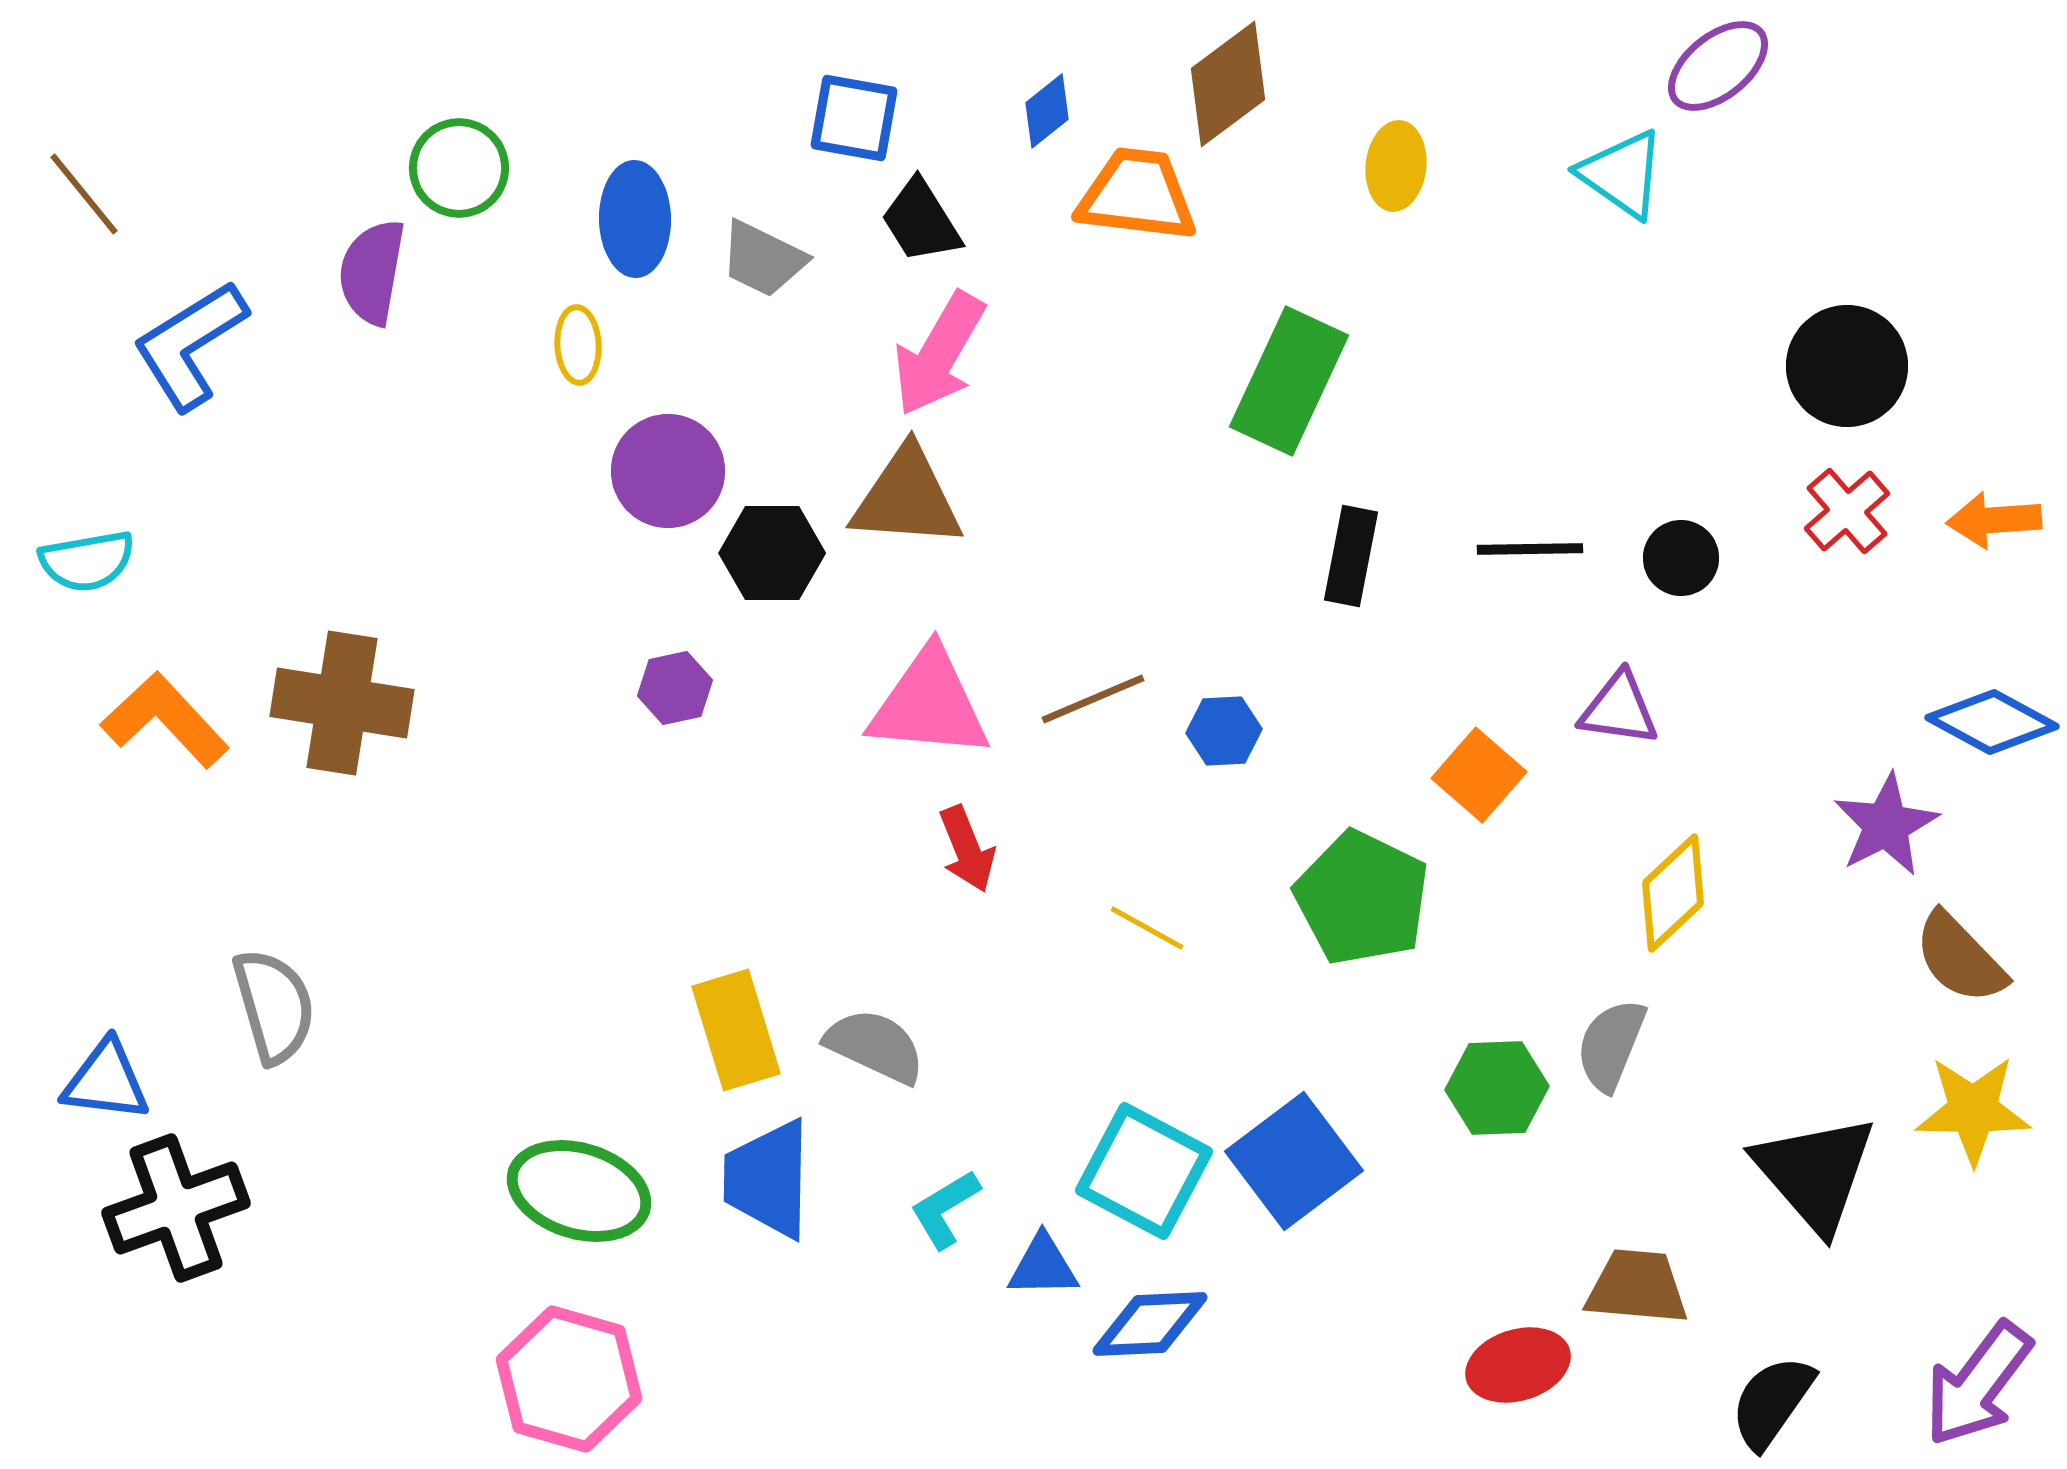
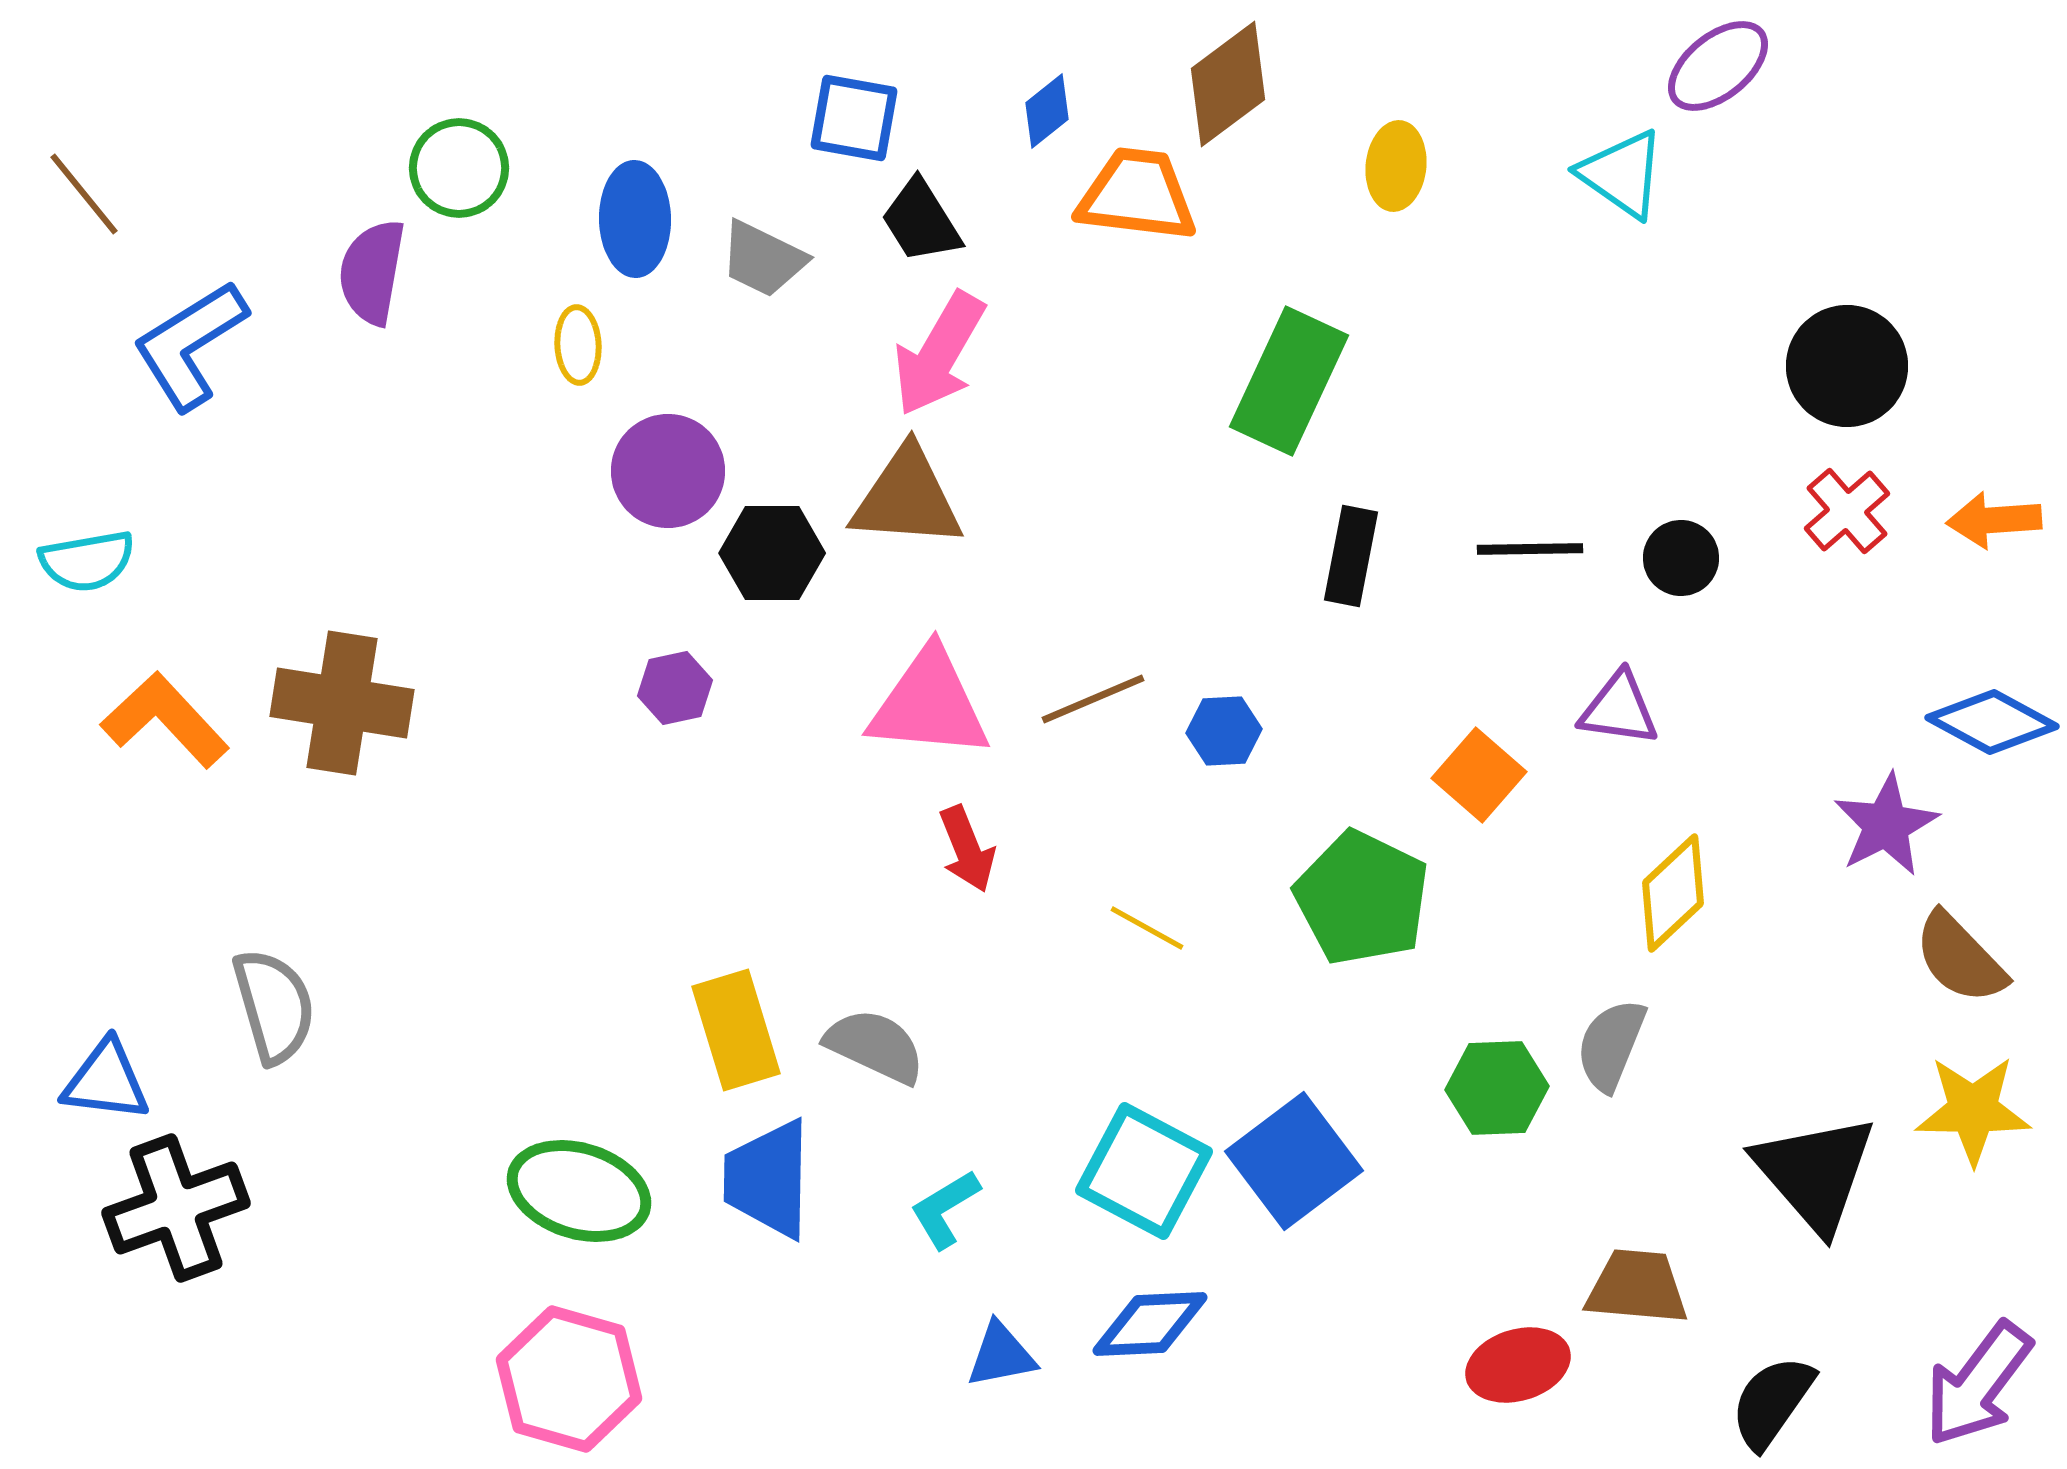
blue triangle at (1043, 1266): moved 42 px left, 89 px down; rotated 10 degrees counterclockwise
